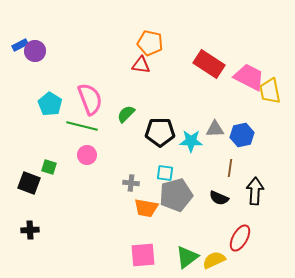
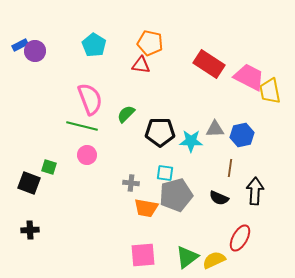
cyan pentagon: moved 44 px right, 59 px up
